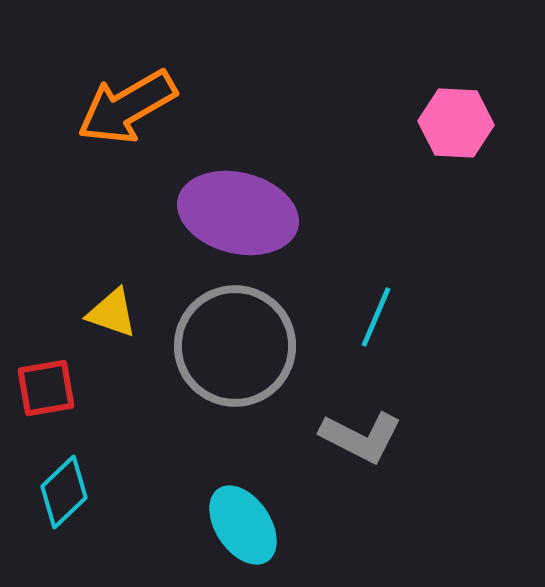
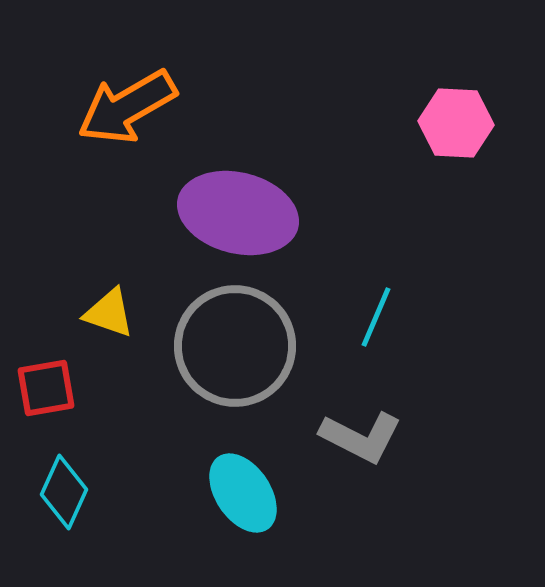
yellow triangle: moved 3 px left
cyan diamond: rotated 22 degrees counterclockwise
cyan ellipse: moved 32 px up
